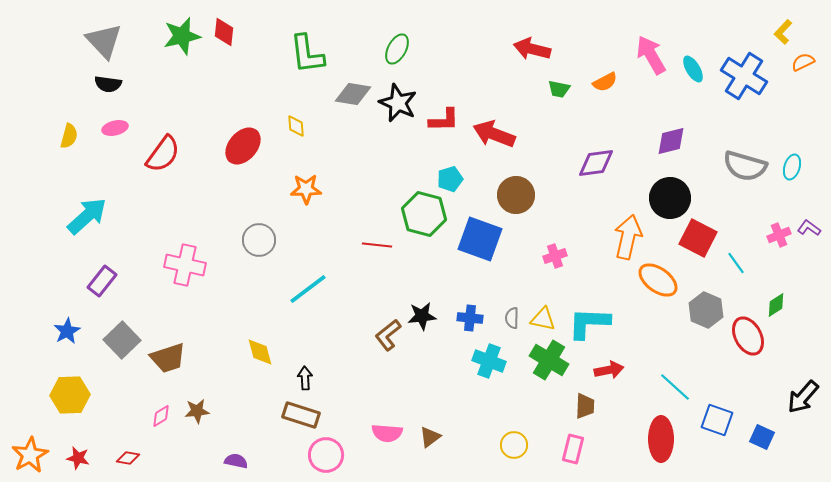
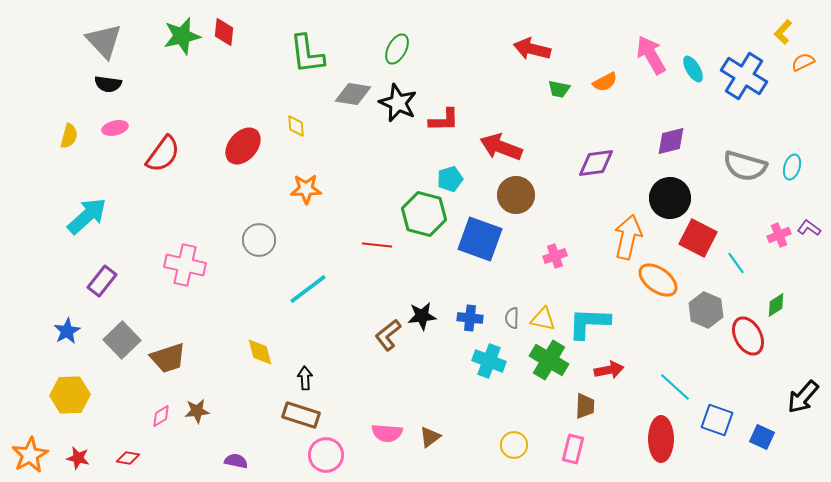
red arrow at (494, 134): moved 7 px right, 13 px down
